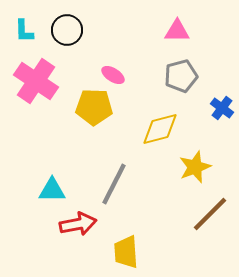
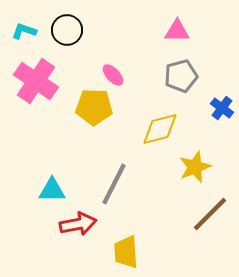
cyan L-shape: rotated 110 degrees clockwise
pink ellipse: rotated 15 degrees clockwise
